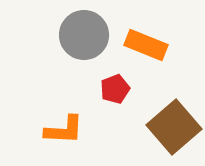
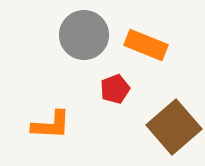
orange L-shape: moved 13 px left, 5 px up
